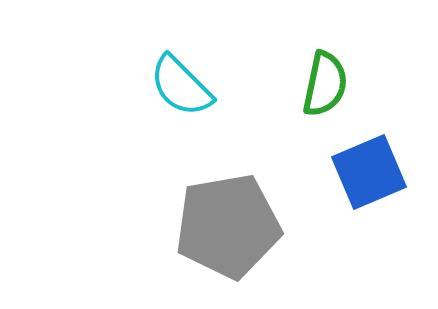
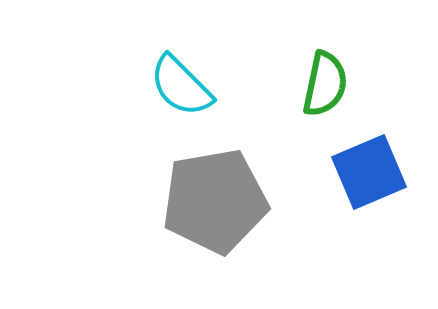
gray pentagon: moved 13 px left, 25 px up
